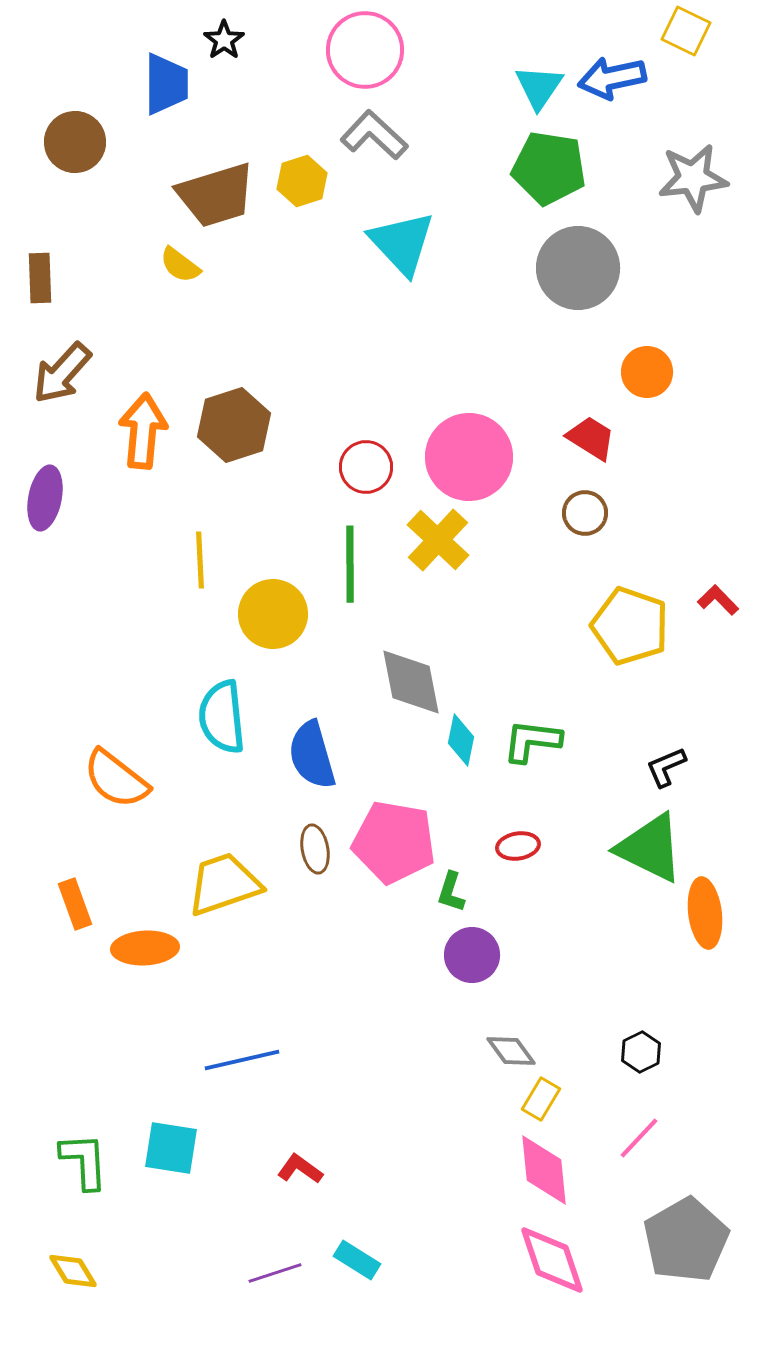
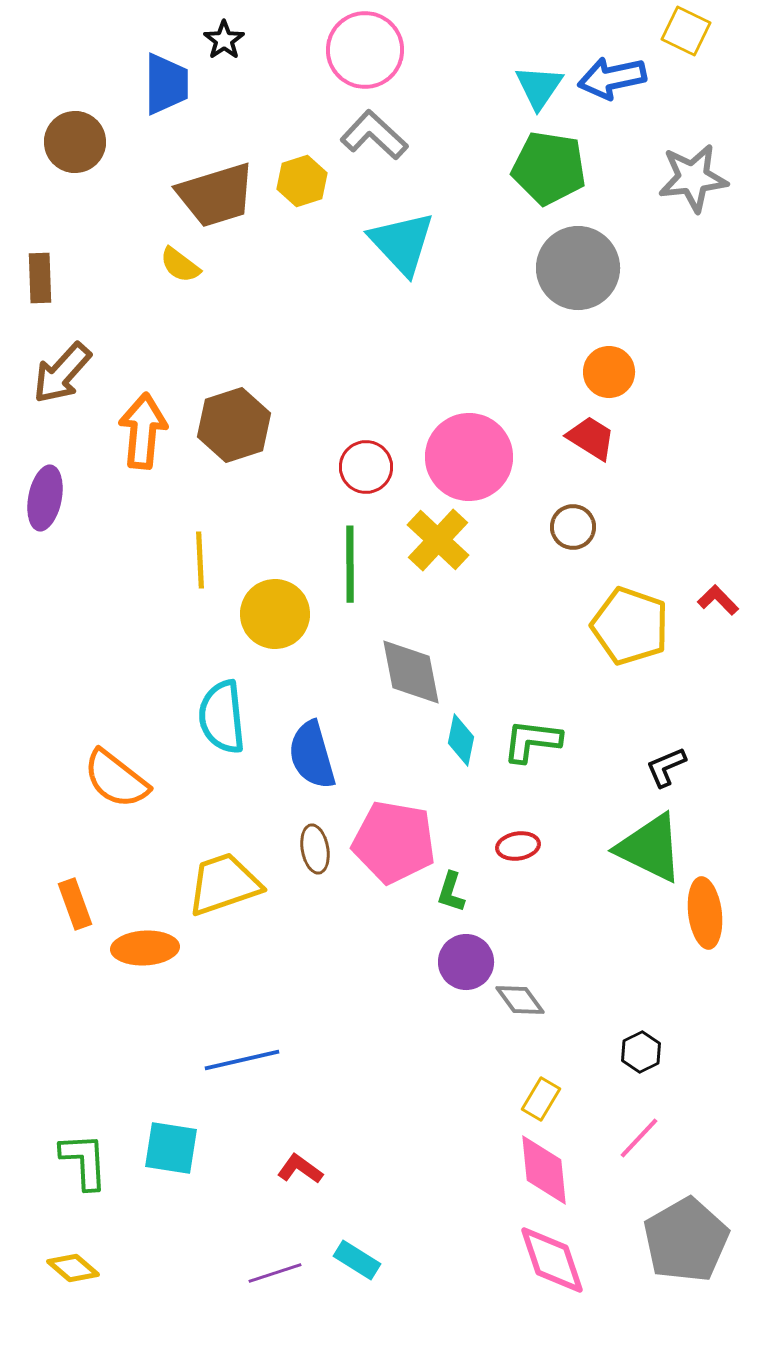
orange circle at (647, 372): moved 38 px left
brown circle at (585, 513): moved 12 px left, 14 px down
yellow circle at (273, 614): moved 2 px right
gray diamond at (411, 682): moved 10 px up
purple circle at (472, 955): moved 6 px left, 7 px down
gray diamond at (511, 1051): moved 9 px right, 51 px up
yellow diamond at (73, 1271): moved 3 px up; rotated 18 degrees counterclockwise
